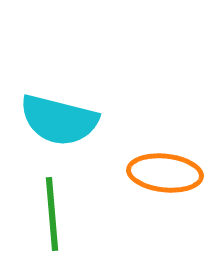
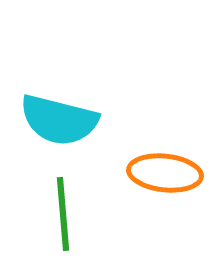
green line: moved 11 px right
